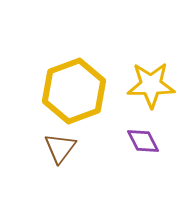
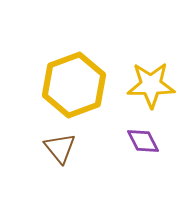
yellow hexagon: moved 6 px up
brown triangle: rotated 16 degrees counterclockwise
